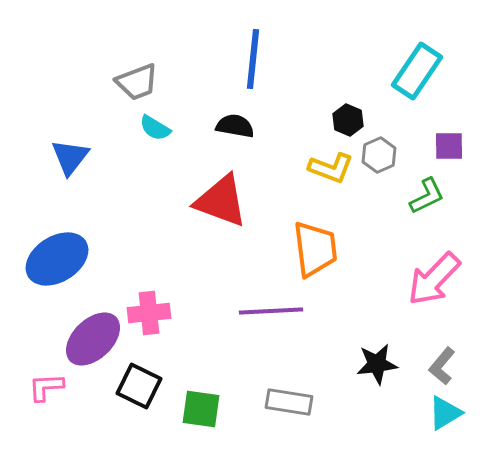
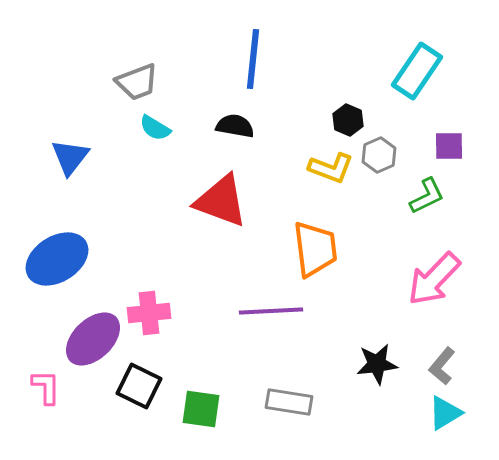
pink L-shape: rotated 93 degrees clockwise
